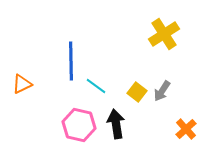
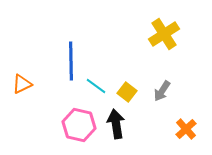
yellow square: moved 10 px left
